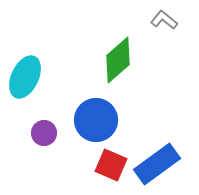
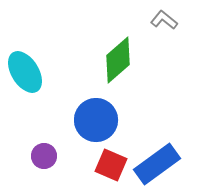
cyan ellipse: moved 5 px up; rotated 57 degrees counterclockwise
purple circle: moved 23 px down
